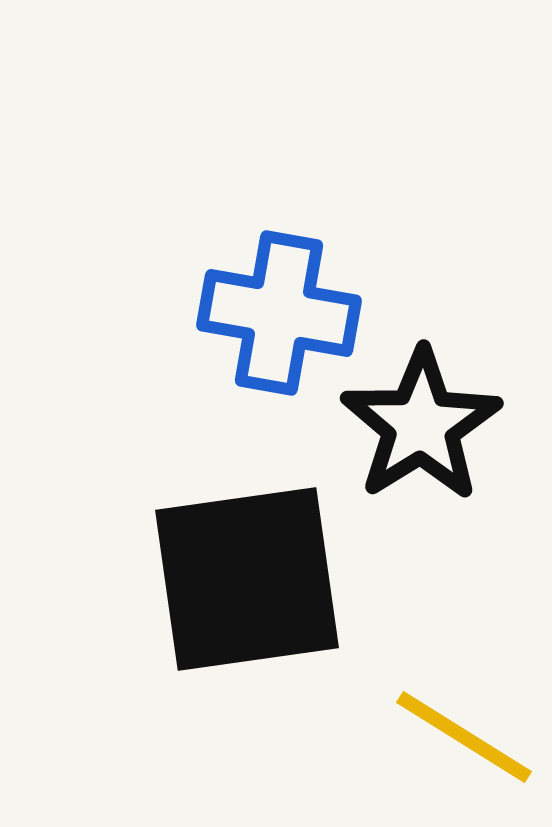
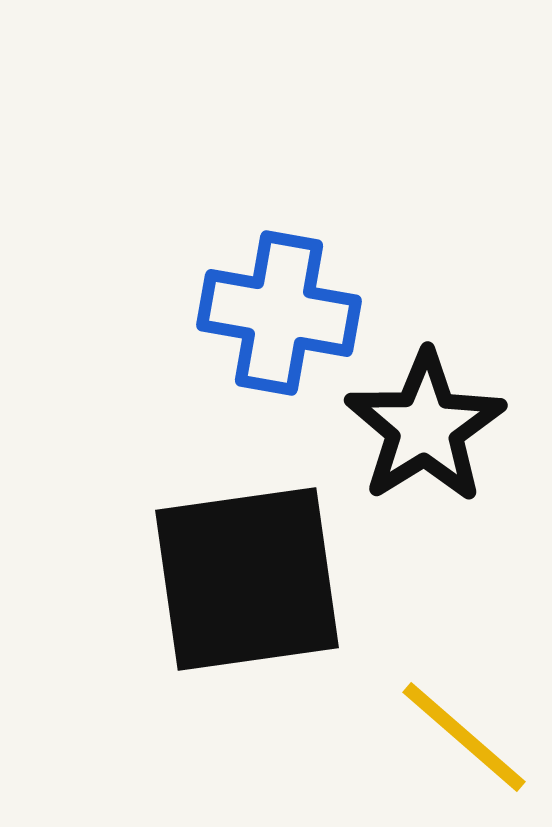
black star: moved 4 px right, 2 px down
yellow line: rotated 9 degrees clockwise
